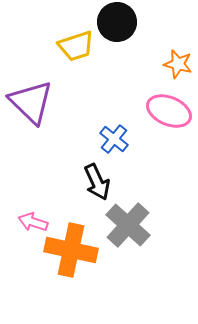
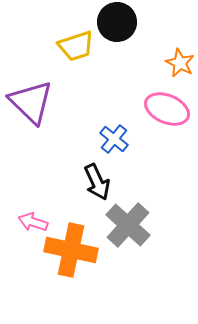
orange star: moved 2 px right, 1 px up; rotated 12 degrees clockwise
pink ellipse: moved 2 px left, 2 px up
